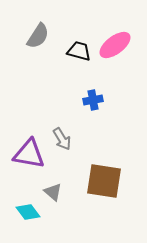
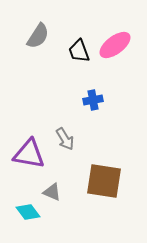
black trapezoid: rotated 125 degrees counterclockwise
gray arrow: moved 3 px right
gray triangle: moved 1 px left; rotated 18 degrees counterclockwise
